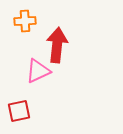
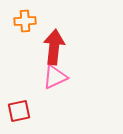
red arrow: moved 3 px left, 2 px down
pink triangle: moved 17 px right, 6 px down
